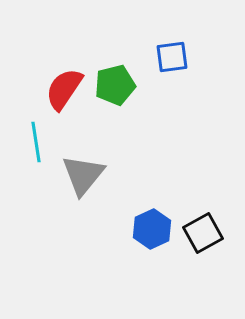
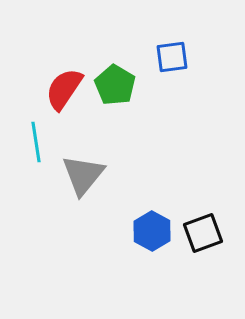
green pentagon: rotated 27 degrees counterclockwise
blue hexagon: moved 2 px down; rotated 6 degrees counterclockwise
black square: rotated 9 degrees clockwise
